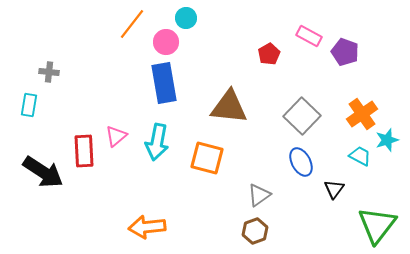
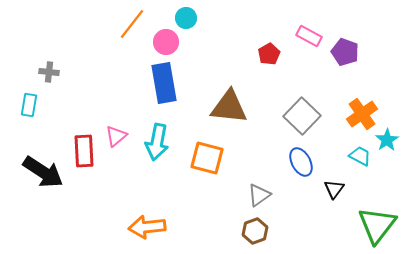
cyan star: rotated 15 degrees counterclockwise
